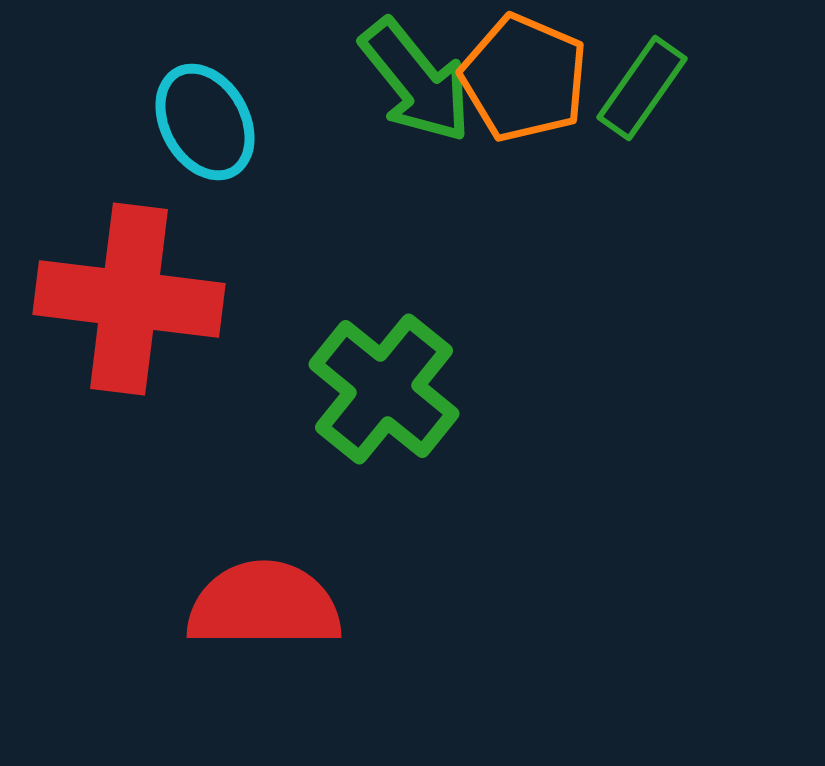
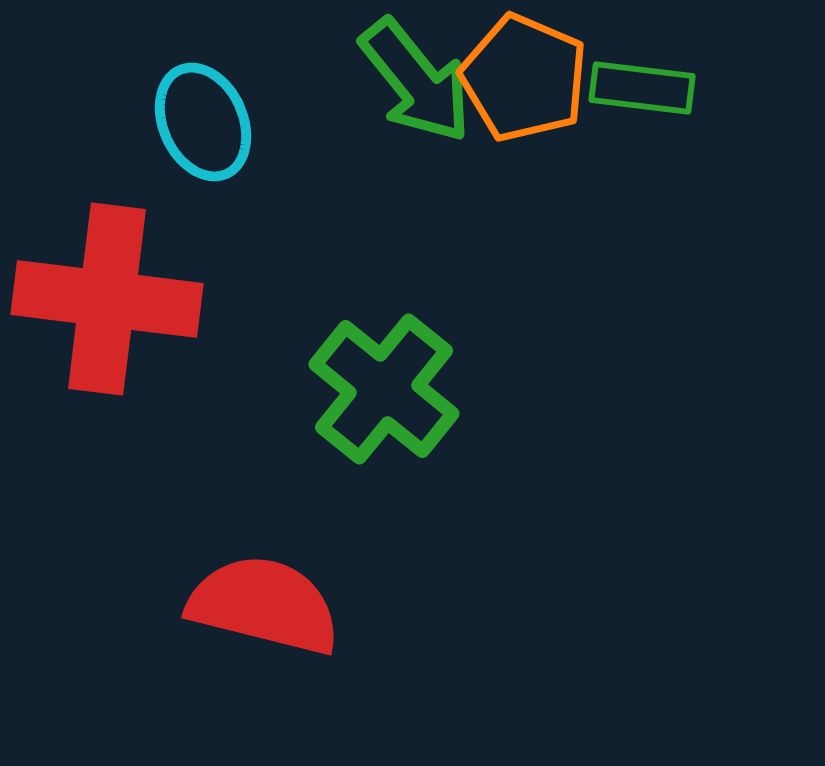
green rectangle: rotated 62 degrees clockwise
cyan ellipse: moved 2 px left; rotated 5 degrees clockwise
red cross: moved 22 px left
red semicircle: rotated 14 degrees clockwise
